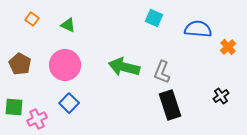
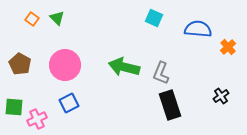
green triangle: moved 11 px left, 7 px up; rotated 21 degrees clockwise
gray L-shape: moved 1 px left, 1 px down
blue square: rotated 18 degrees clockwise
